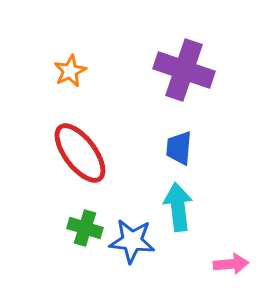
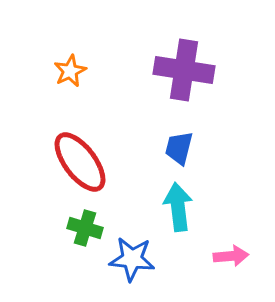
purple cross: rotated 10 degrees counterclockwise
blue trapezoid: rotated 9 degrees clockwise
red ellipse: moved 9 px down
blue star: moved 18 px down
pink arrow: moved 8 px up
